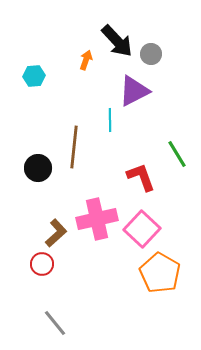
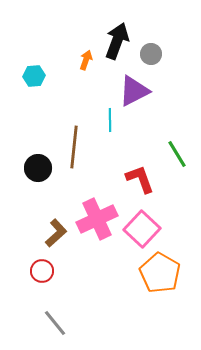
black arrow: rotated 117 degrees counterclockwise
red L-shape: moved 1 px left, 2 px down
pink cross: rotated 12 degrees counterclockwise
red circle: moved 7 px down
